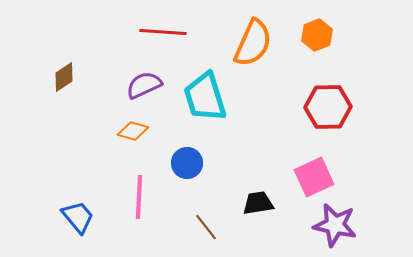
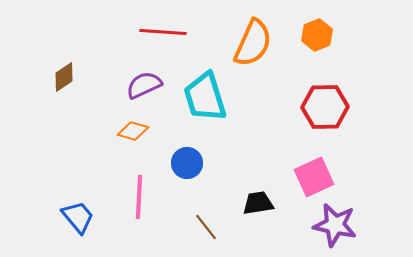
red hexagon: moved 3 px left
